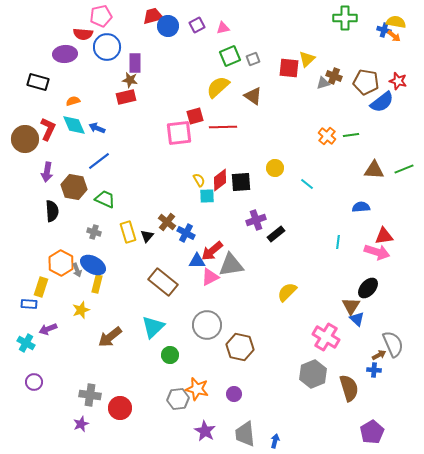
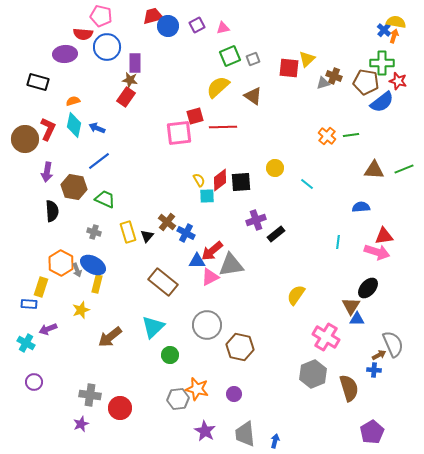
pink pentagon at (101, 16): rotated 25 degrees clockwise
green cross at (345, 18): moved 37 px right, 45 px down
blue cross at (384, 30): rotated 24 degrees clockwise
orange arrow at (394, 36): rotated 112 degrees counterclockwise
red rectangle at (126, 97): rotated 42 degrees counterclockwise
cyan diamond at (74, 125): rotated 35 degrees clockwise
yellow semicircle at (287, 292): moved 9 px right, 3 px down; rotated 10 degrees counterclockwise
blue triangle at (357, 319): rotated 42 degrees counterclockwise
